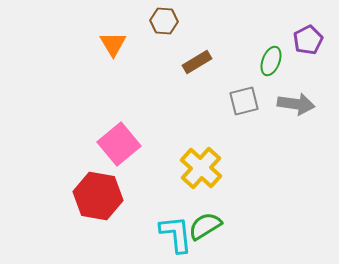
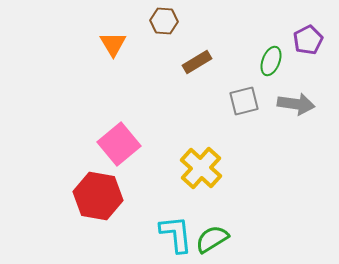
green semicircle: moved 7 px right, 13 px down
